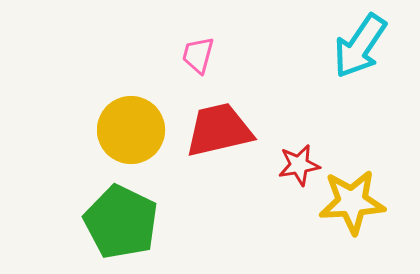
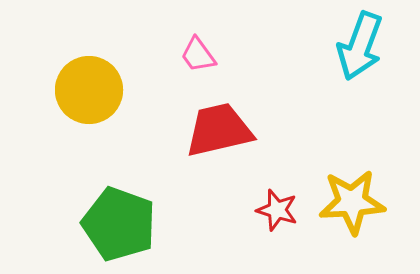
cyan arrow: rotated 14 degrees counterclockwise
pink trapezoid: rotated 51 degrees counterclockwise
yellow circle: moved 42 px left, 40 px up
red star: moved 22 px left, 45 px down; rotated 27 degrees clockwise
green pentagon: moved 2 px left, 2 px down; rotated 6 degrees counterclockwise
